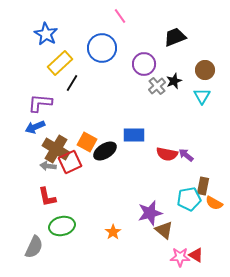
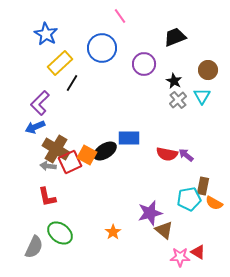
brown circle: moved 3 px right
black star: rotated 21 degrees counterclockwise
gray cross: moved 21 px right, 14 px down
purple L-shape: rotated 50 degrees counterclockwise
blue rectangle: moved 5 px left, 3 px down
orange square: moved 13 px down
green ellipse: moved 2 px left, 7 px down; rotated 50 degrees clockwise
red triangle: moved 2 px right, 3 px up
